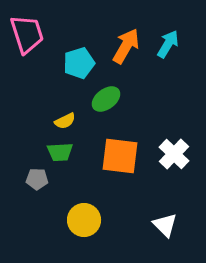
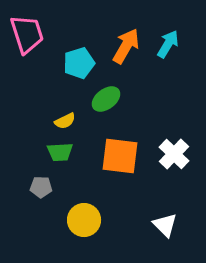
gray pentagon: moved 4 px right, 8 px down
